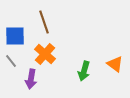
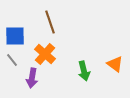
brown line: moved 6 px right
gray line: moved 1 px right, 1 px up
green arrow: rotated 30 degrees counterclockwise
purple arrow: moved 1 px right, 1 px up
